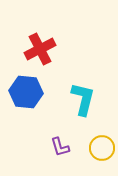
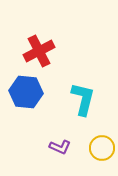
red cross: moved 1 px left, 2 px down
purple L-shape: rotated 50 degrees counterclockwise
